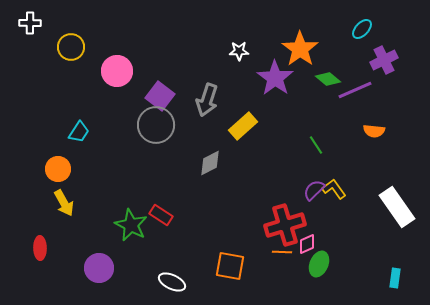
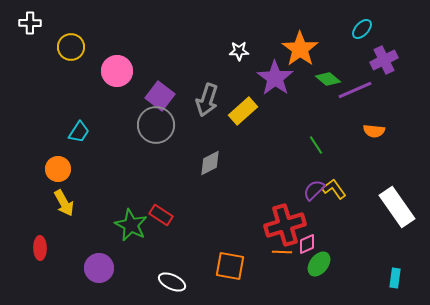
yellow rectangle: moved 15 px up
green ellipse: rotated 15 degrees clockwise
